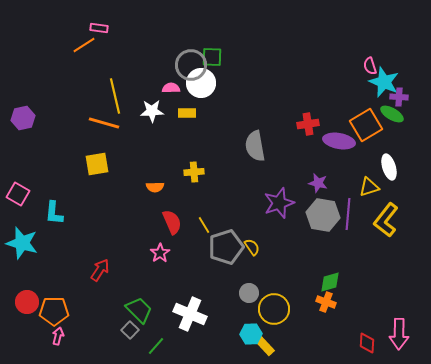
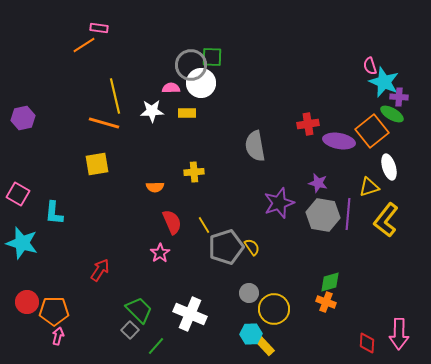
orange square at (366, 125): moved 6 px right, 6 px down; rotated 8 degrees counterclockwise
